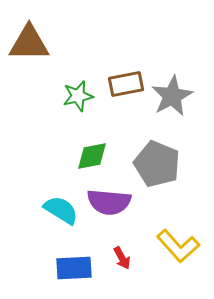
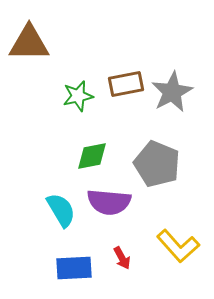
gray star: moved 4 px up
cyan semicircle: rotated 27 degrees clockwise
